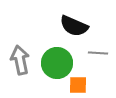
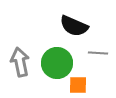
gray arrow: moved 2 px down
